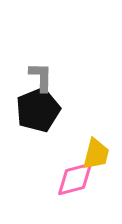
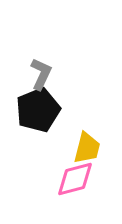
gray L-shape: moved 3 px up; rotated 24 degrees clockwise
yellow trapezoid: moved 9 px left, 6 px up
